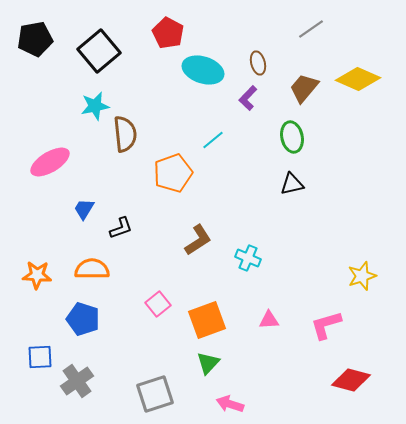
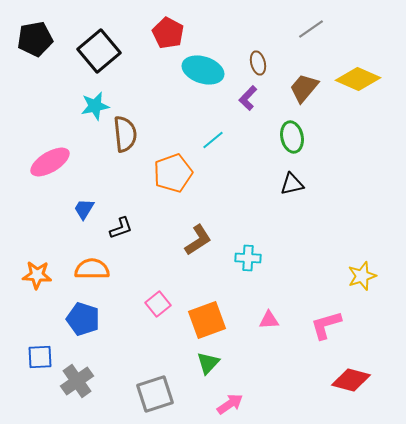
cyan cross: rotated 20 degrees counterclockwise
pink arrow: rotated 128 degrees clockwise
